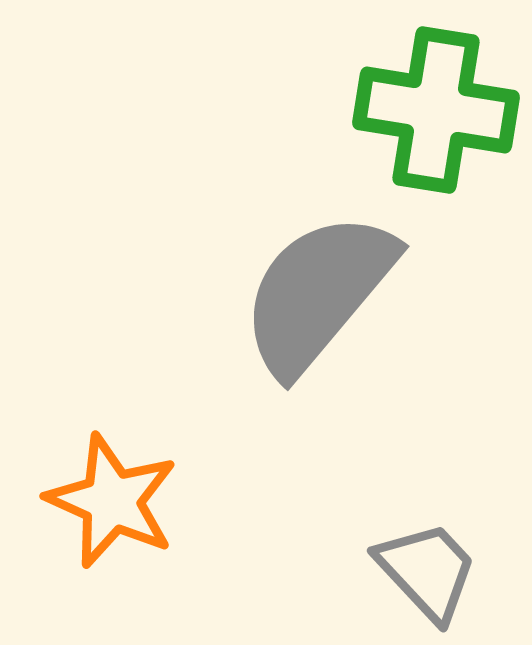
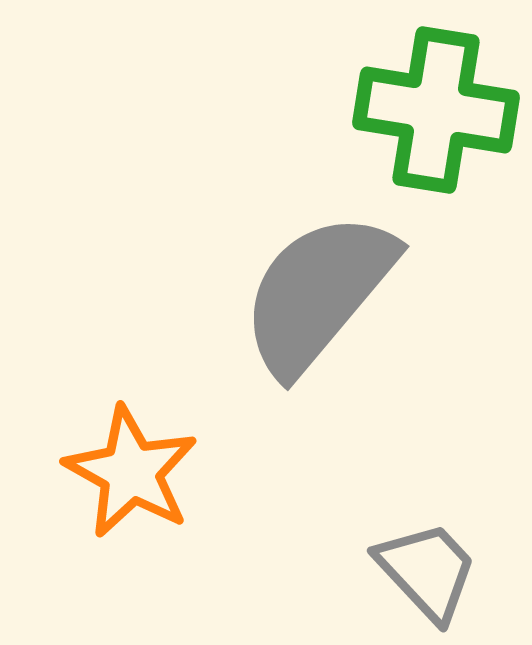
orange star: moved 19 px right, 29 px up; rotated 5 degrees clockwise
